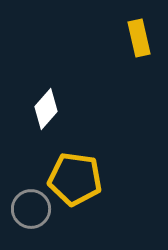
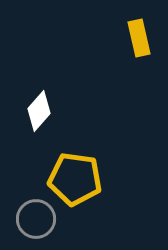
white diamond: moved 7 px left, 2 px down
gray circle: moved 5 px right, 10 px down
